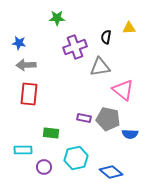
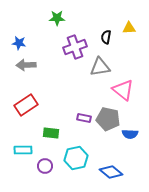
red rectangle: moved 3 px left, 11 px down; rotated 50 degrees clockwise
purple circle: moved 1 px right, 1 px up
